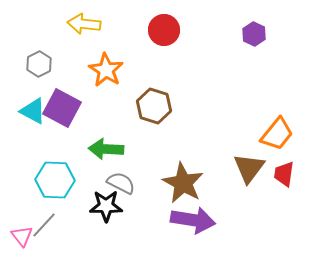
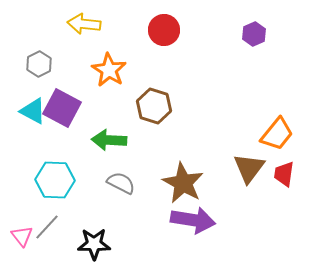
purple hexagon: rotated 10 degrees clockwise
orange star: moved 3 px right
green arrow: moved 3 px right, 9 px up
black star: moved 12 px left, 38 px down
gray line: moved 3 px right, 2 px down
